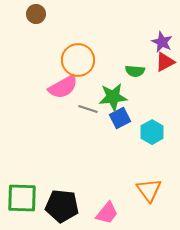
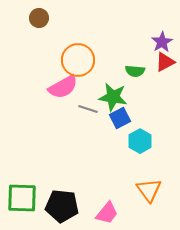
brown circle: moved 3 px right, 4 px down
purple star: rotated 15 degrees clockwise
green star: rotated 16 degrees clockwise
cyan hexagon: moved 12 px left, 9 px down
